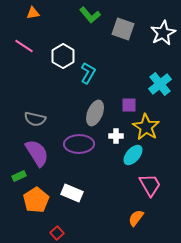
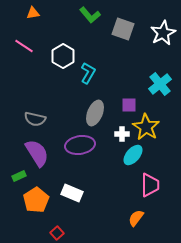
white cross: moved 6 px right, 2 px up
purple ellipse: moved 1 px right, 1 px down; rotated 8 degrees counterclockwise
pink trapezoid: rotated 30 degrees clockwise
